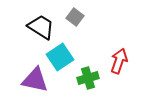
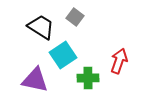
cyan square: moved 3 px right, 2 px up
green cross: rotated 15 degrees clockwise
